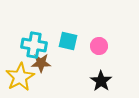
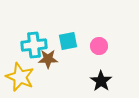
cyan square: rotated 24 degrees counterclockwise
cyan cross: rotated 15 degrees counterclockwise
brown star: moved 7 px right, 4 px up
yellow star: rotated 20 degrees counterclockwise
